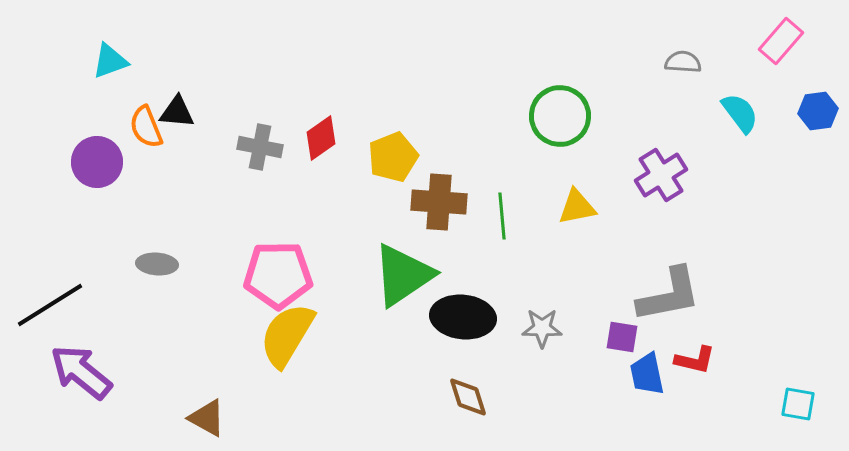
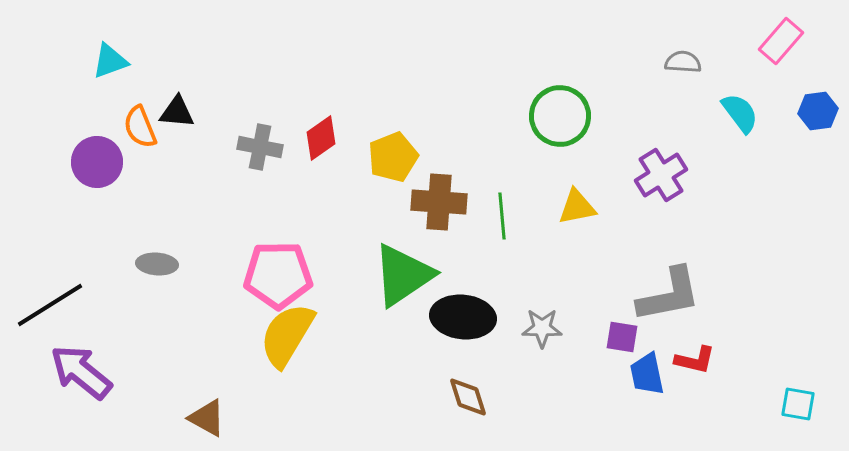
orange semicircle: moved 6 px left
